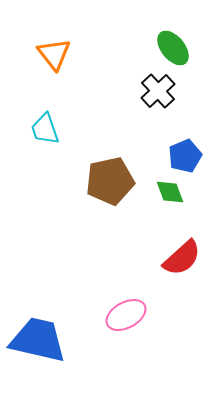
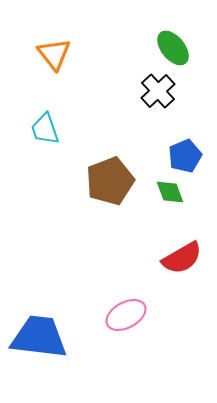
brown pentagon: rotated 9 degrees counterclockwise
red semicircle: rotated 12 degrees clockwise
blue trapezoid: moved 1 px right, 3 px up; rotated 6 degrees counterclockwise
